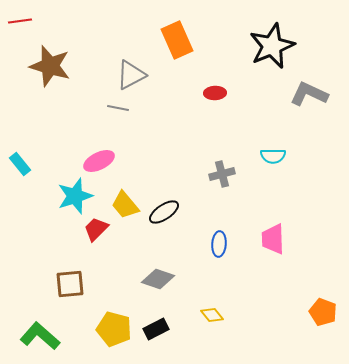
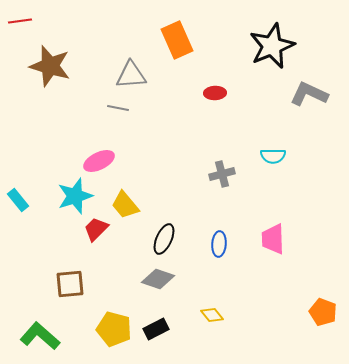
gray triangle: rotated 24 degrees clockwise
cyan rectangle: moved 2 px left, 36 px down
black ellipse: moved 27 px down; rotated 32 degrees counterclockwise
